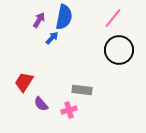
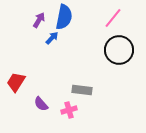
red trapezoid: moved 8 px left
